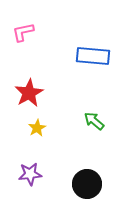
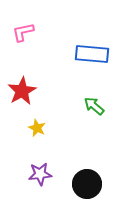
blue rectangle: moved 1 px left, 2 px up
red star: moved 7 px left, 2 px up
green arrow: moved 15 px up
yellow star: rotated 18 degrees counterclockwise
purple star: moved 10 px right
